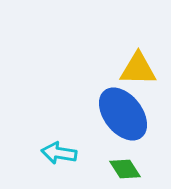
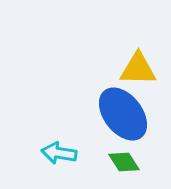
green diamond: moved 1 px left, 7 px up
